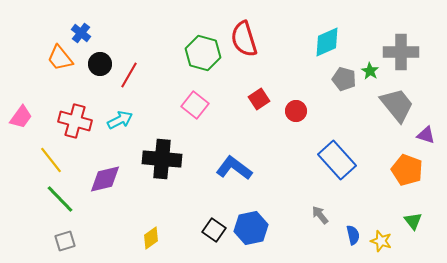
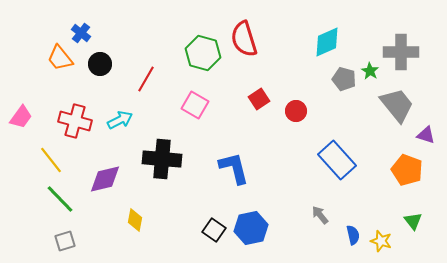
red line: moved 17 px right, 4 px down
pink square: rotated 8 degrees counterclockwise
blue L-shape: rotated 39 degrees clockwise
yellow diamond: moved 16 px left, 18 px up; rotated 45 degrees counterclockwise
